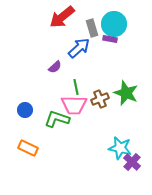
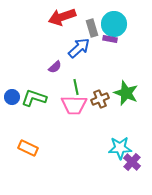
red arrow: rotated 20 degrees clockwise
blue circle: moved 13 px left, 13 px up
green L-shape: moved 23 px left, 21 px up
cyan star: rotated 15 degrees counterclockwise
